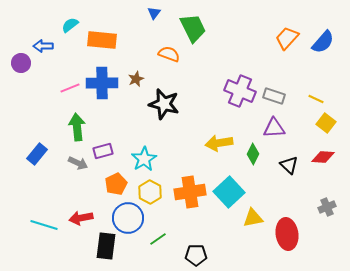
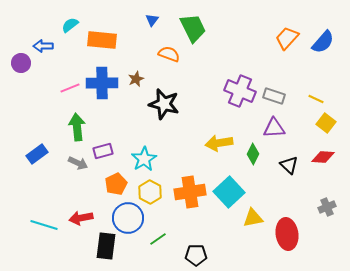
blue triangle: moved 2 px left, 7 px down
blue rectangle: rotated 15 degrees clockwise
